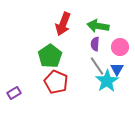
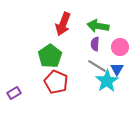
gray line: rotated 24 degrees counterclockwise
